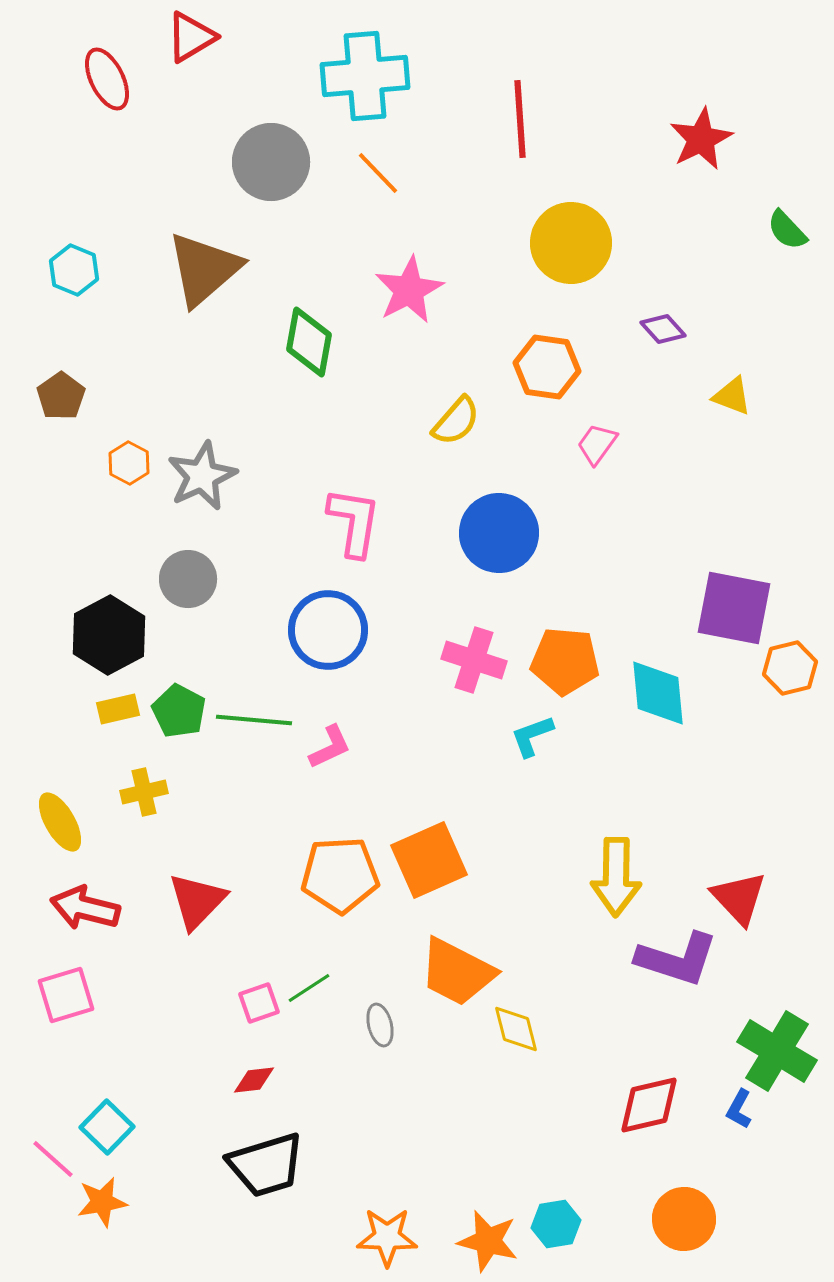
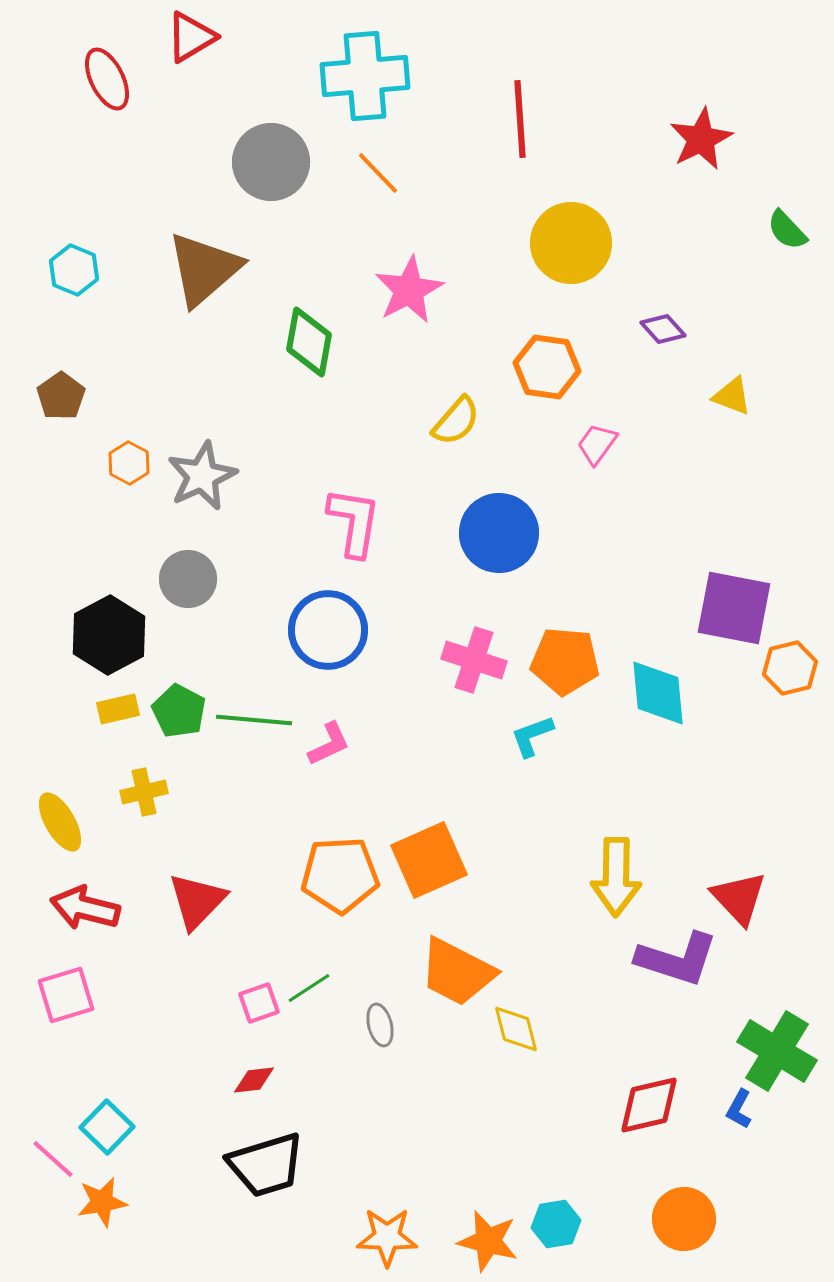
pink L-shape at (330, 747): moved 1 px left, 3 px up
